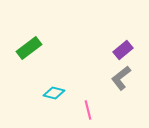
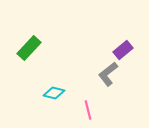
green rectangle: rotated 10 degrees counterclockwise
gray L-shape: moved 13 px left, 4 px up
